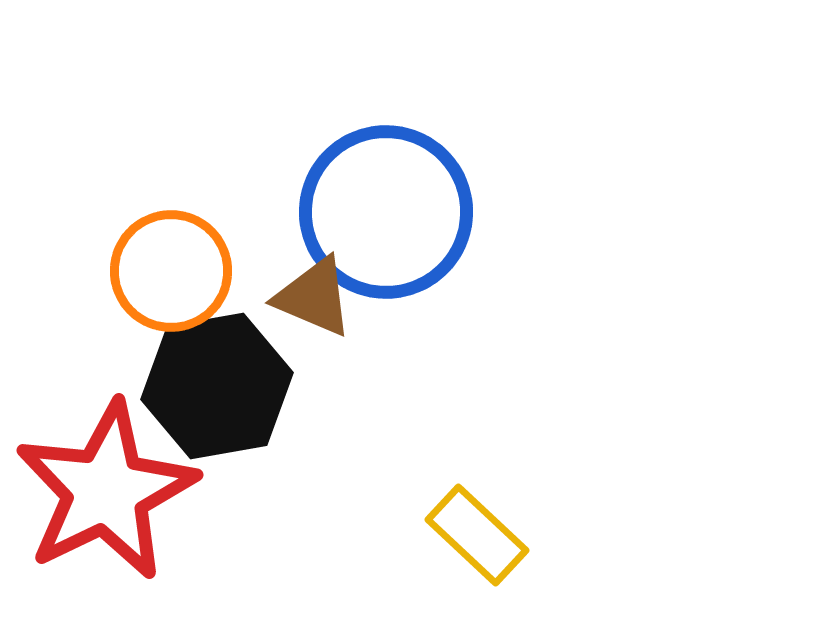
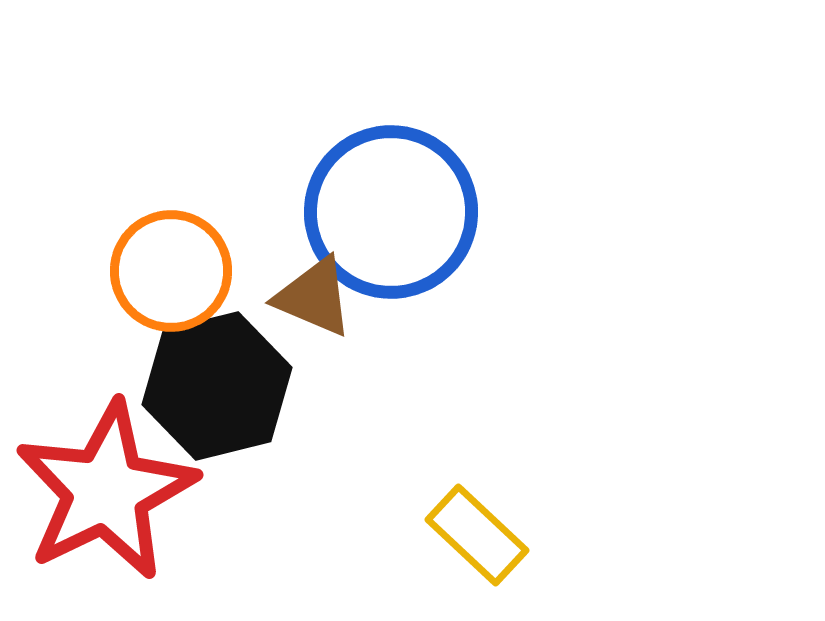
blue circle: moved 5 px right
black hexagon: rotated 4 degrees counterclockwise
